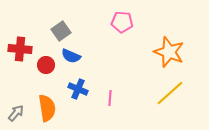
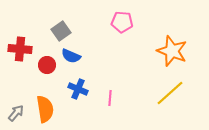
orange star: moved 3 px right, 1 px up
red circle: moved 1 px right
orange semicircle: moved 2 px left, 1 px down
